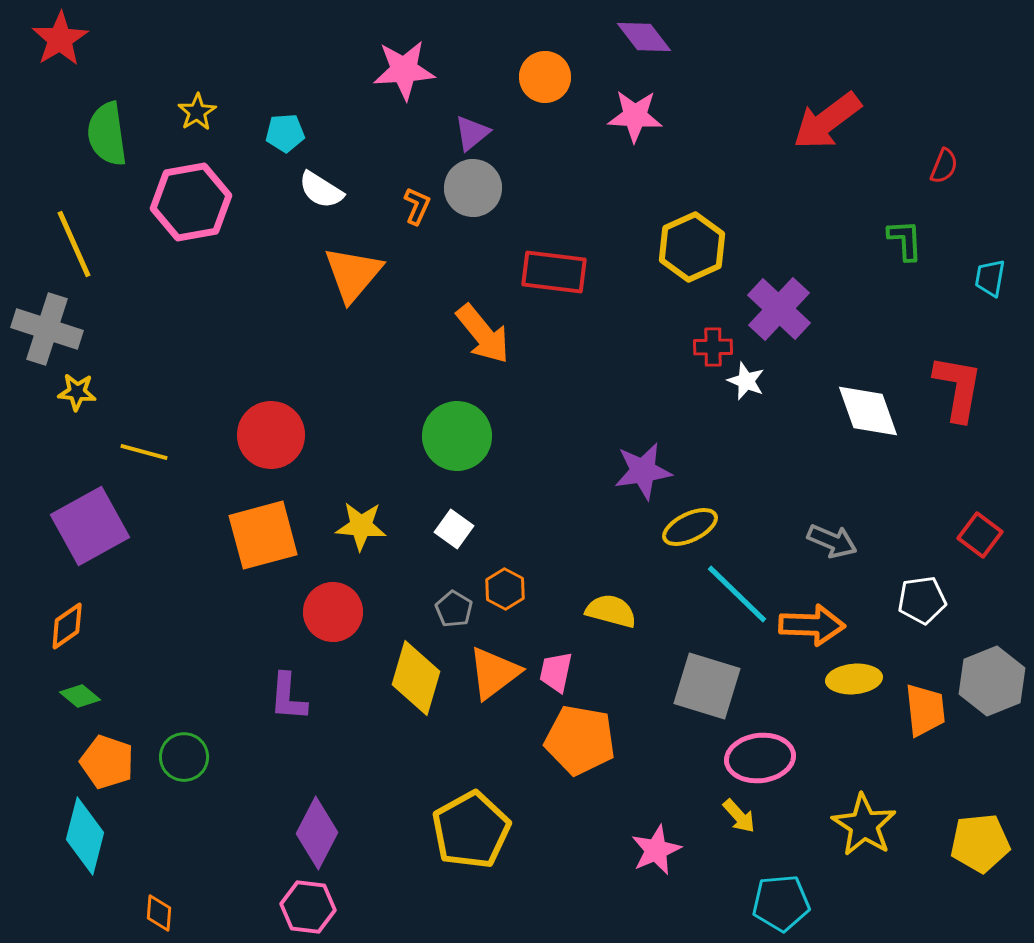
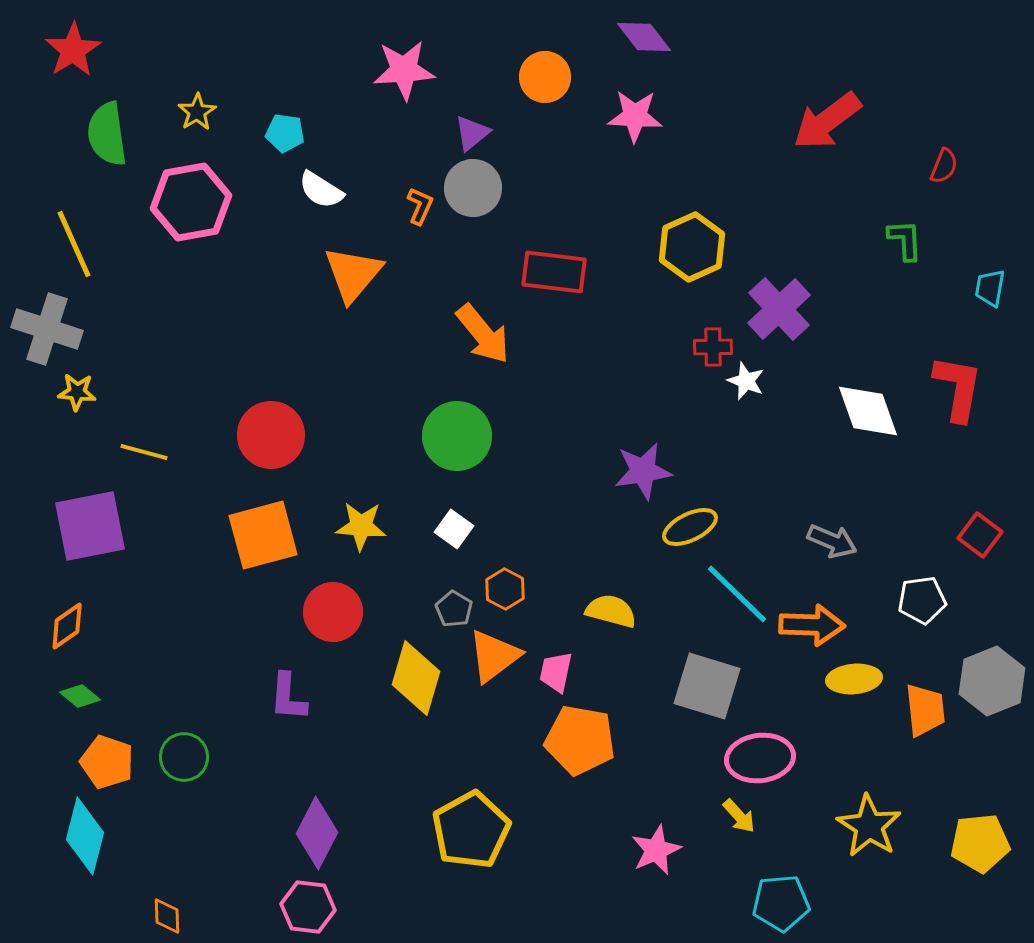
red star at (60, 39): moved 13 px right, 11 px down
cyan pentagon at (285, 133): rotated 12 degrees clockwise
orange L-shape at (417, 206): moved 3 px right
cyan trapezoid at (990, 278): moved 10 px down
purple cross at (779, 309): rotated 4 degrees clockwise
purple square at (90, 526): rotated 18 degrees clockwise
orange triangle at (494, 673): moved 17 px up
yellow star at (864, 825): moved 5 px right, 1 px down
orange diamond at (159, 913): moved 8 px right, 3 px down; rotated 6 degrees counterclockwise
